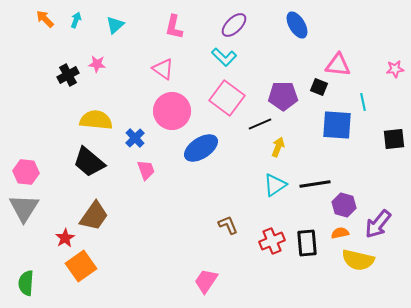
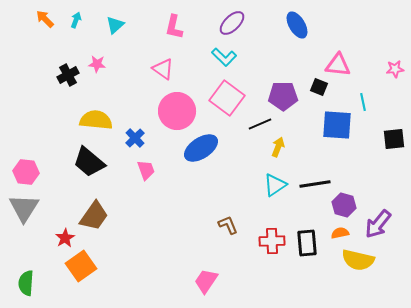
purple ellipse at (234, 25): moved 2 px left, 2 px up
pink circle at (172, 111): moved 5 px right
red cross at (272, 241): rotated 20 degrees clockwise
